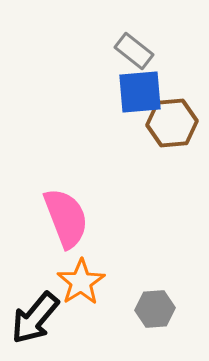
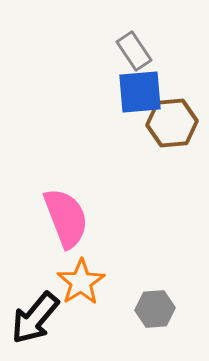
gray rectangle: rotated 18 degrees clockwise
